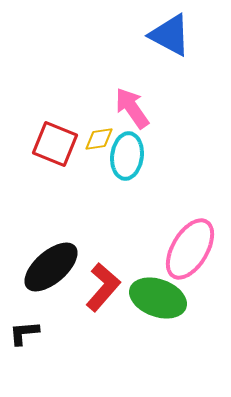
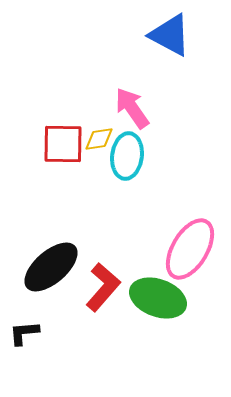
red square: moved 8 px right; rotated 21 degrees counterclockwise
